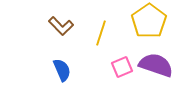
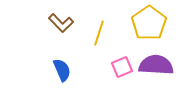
yellow pentagon: moved 2 px down
brown L-shape: moved 3 px up
yellow line: moved 2 px left
purple semicircle: rotated 16 degrees counterclockwise
